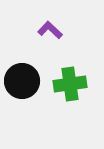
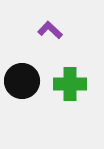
green cross: rotated 8 degrees clockwise
